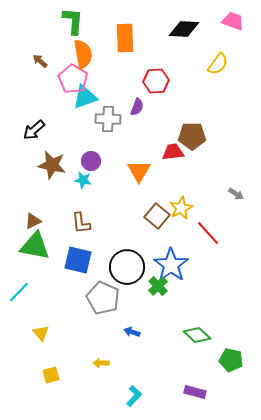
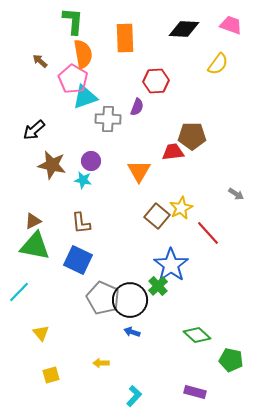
pink trapezoid: moved 2 px left, 4 px down
blue square: rotated 12 degrees clockwise
black circle: moved 3 px right, 33 px down
